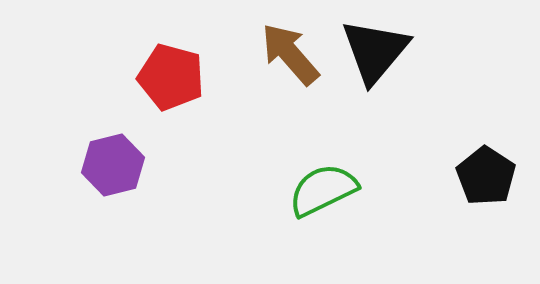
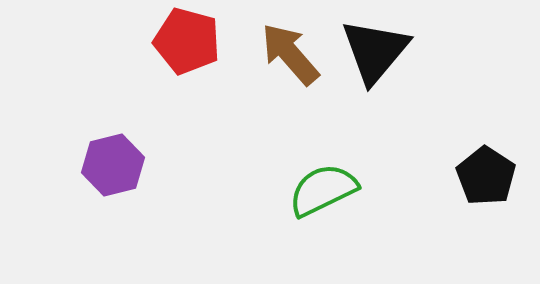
red pentagon: moved 16 px right, 36 px up
